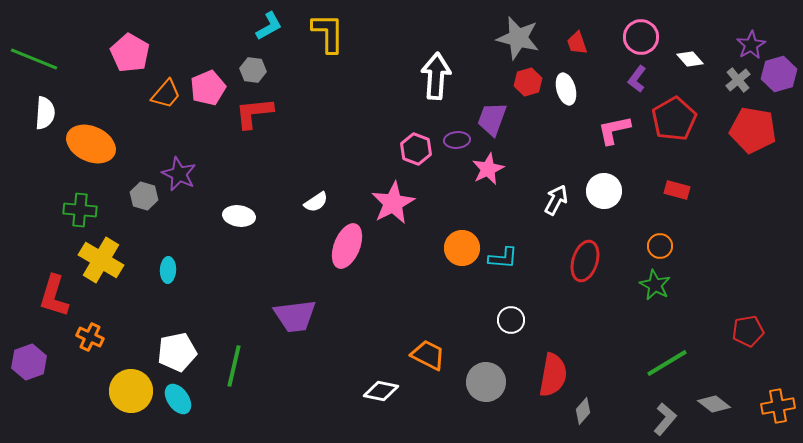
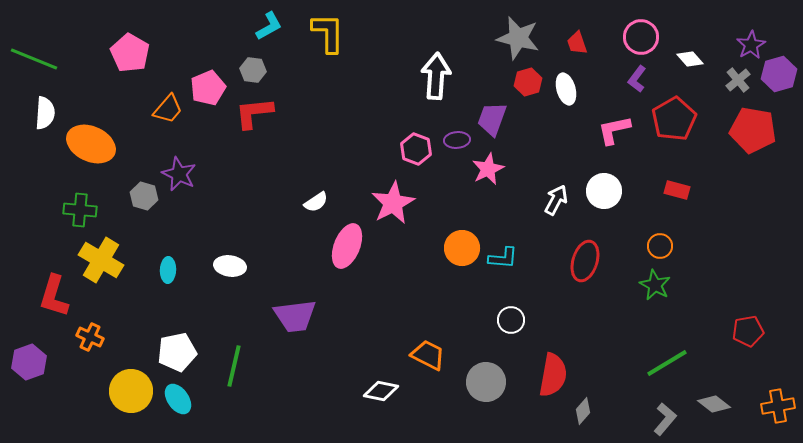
orange trapezoid at (166, 94): moved 2 px right, 15 px down
white ellipse at (239, 216): moved 9 px left, 50 px down
